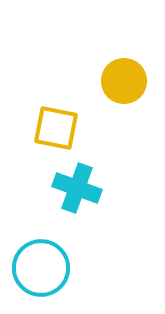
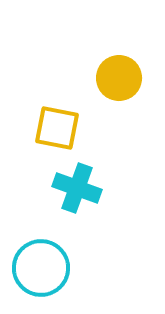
yellow circle: moved 5 px left, 3 px up
yellow square: moved 1 px right
